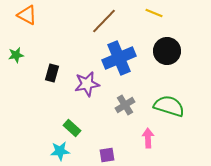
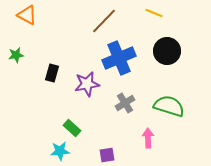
gray cross: moved 2 px up
